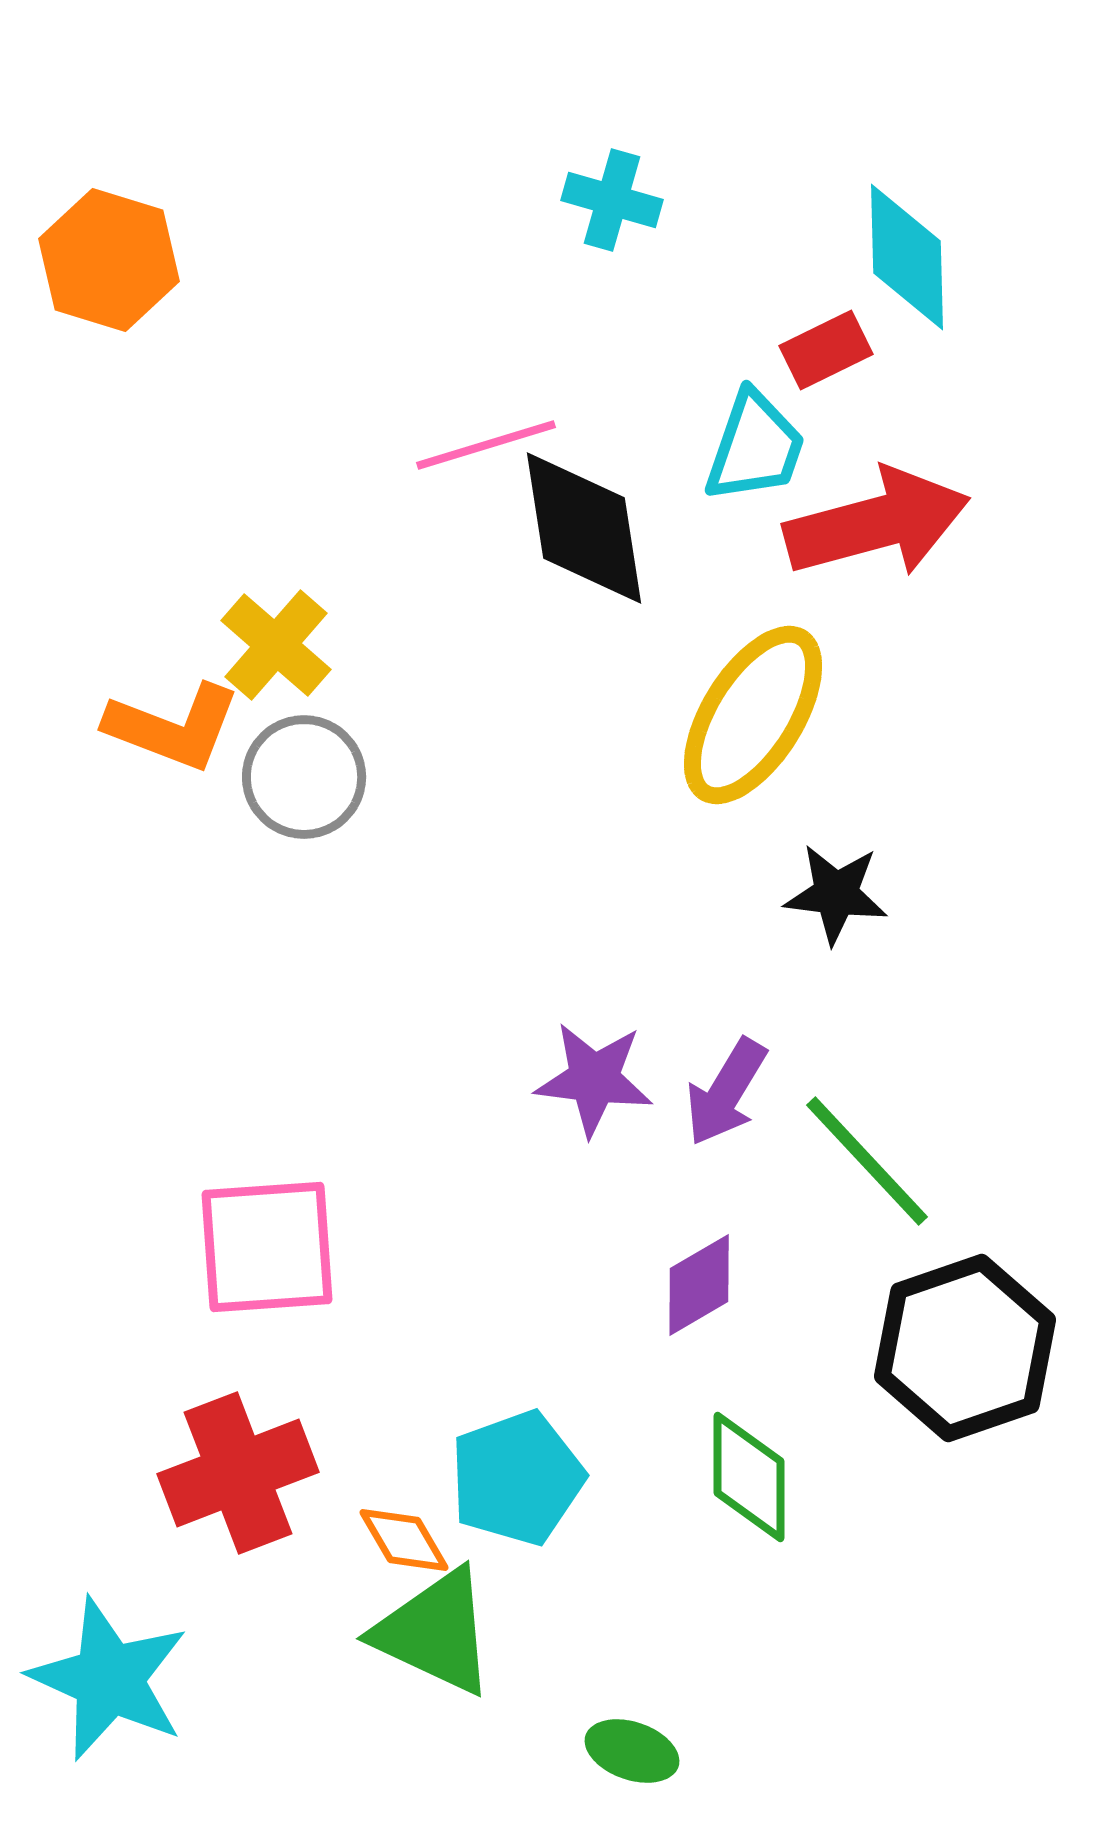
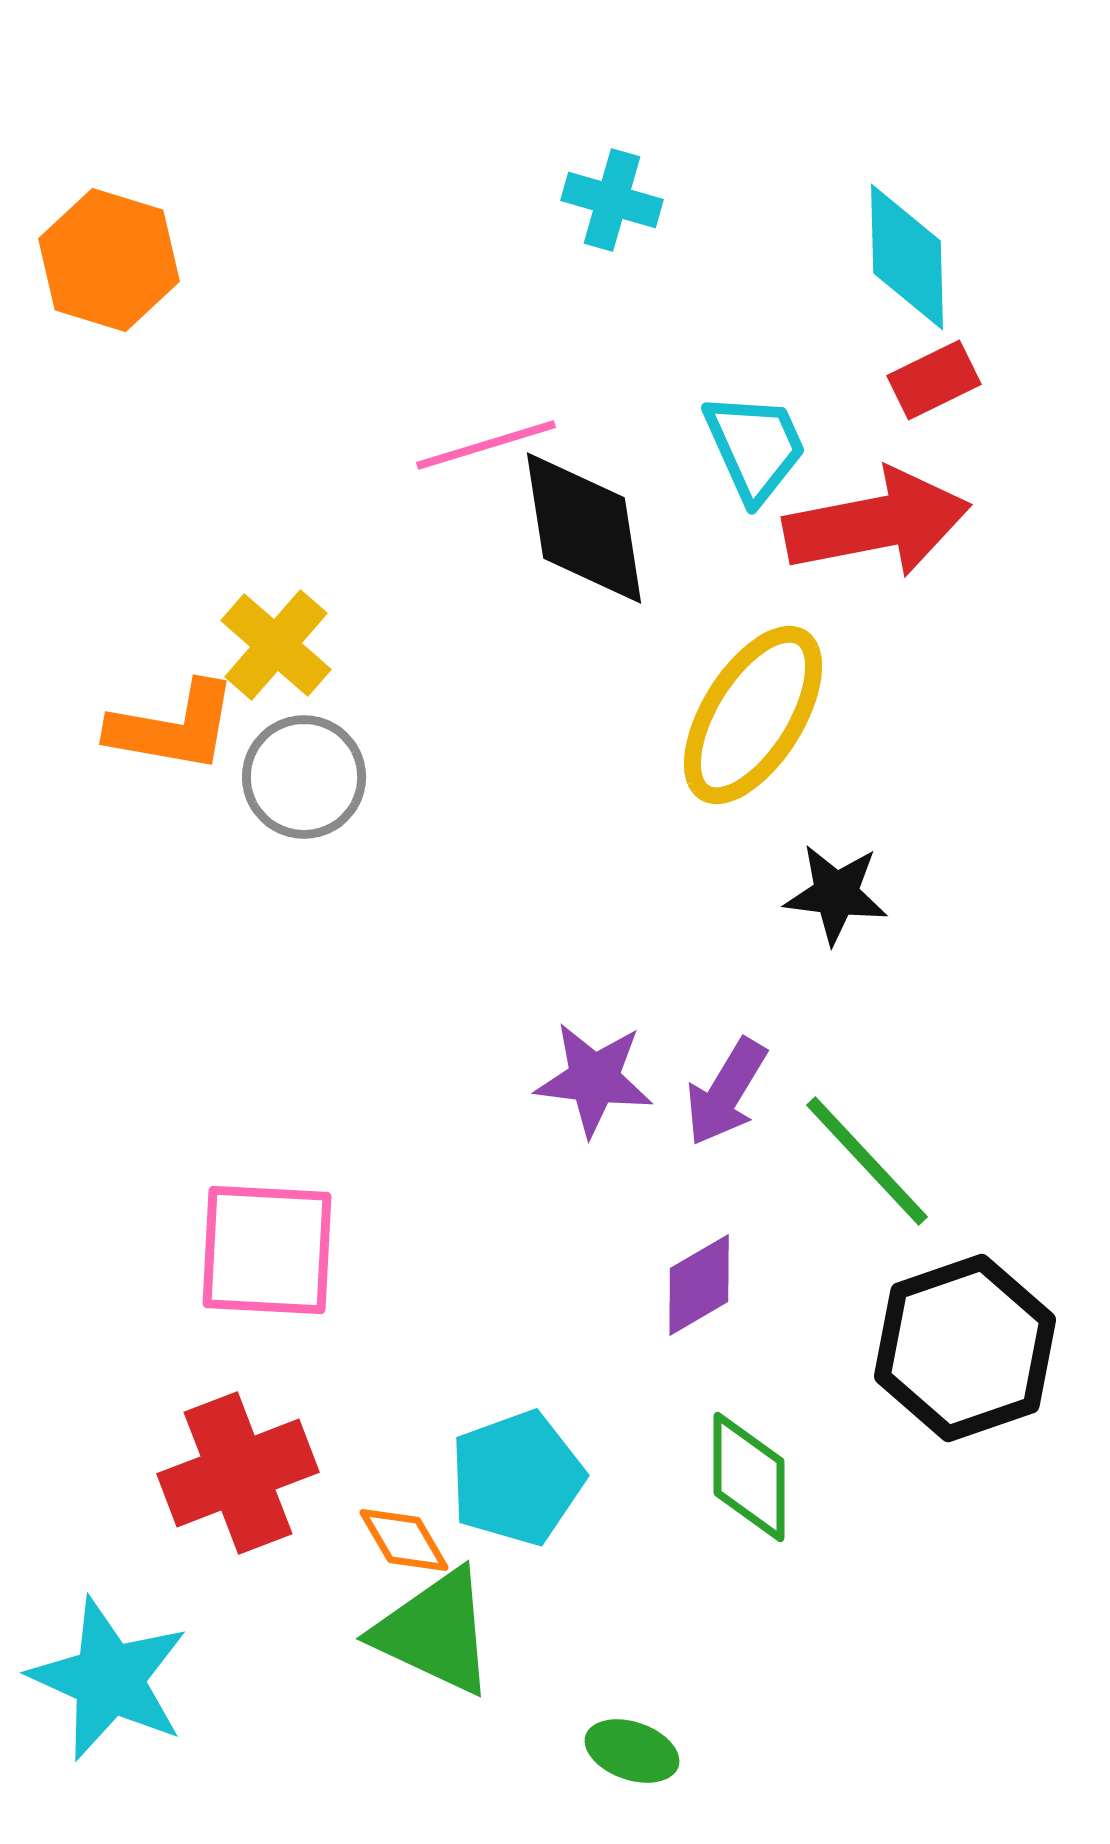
red rectangle: moved 108 px right, 30 px down
cyan trapezoid: rotated 43 degrees counterclockwise
red arrow: rotated 4 degrees clockwise
orange L-shape: rotated 11 degrees counterclockwise
pink square: moved 3 px down; rotated 7 degrees clockwise
